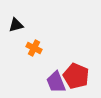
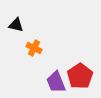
black triangle: rotated 28 degrees clockwise
red pentagon: moved 4 px right; rotated 15 degrees clockwise
